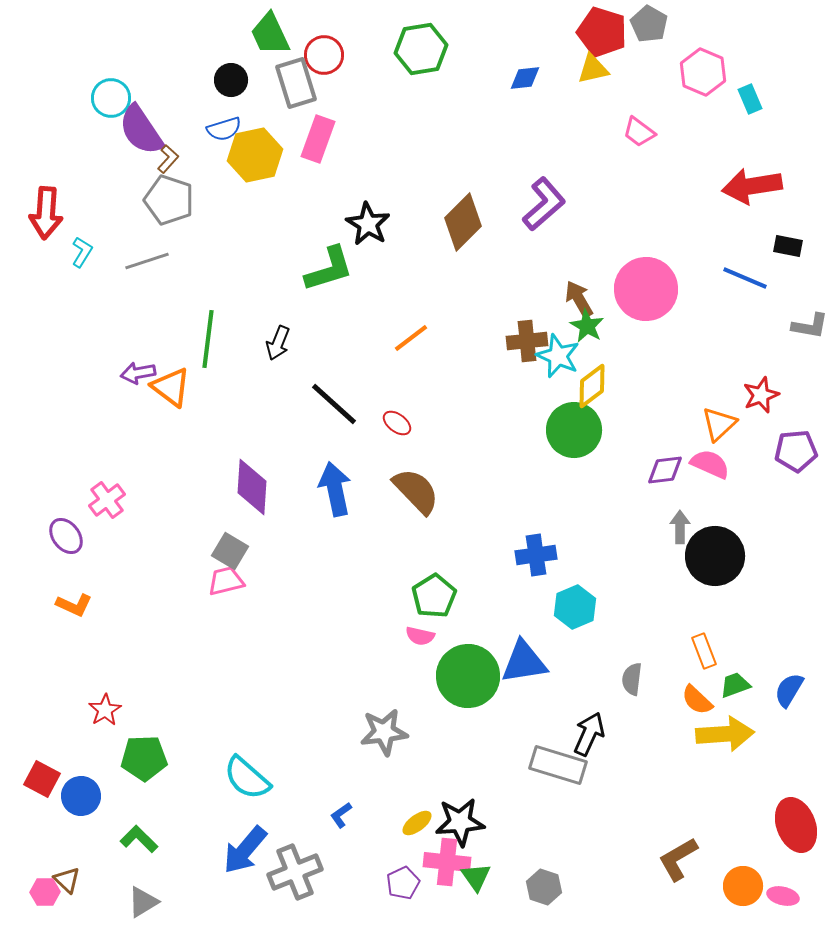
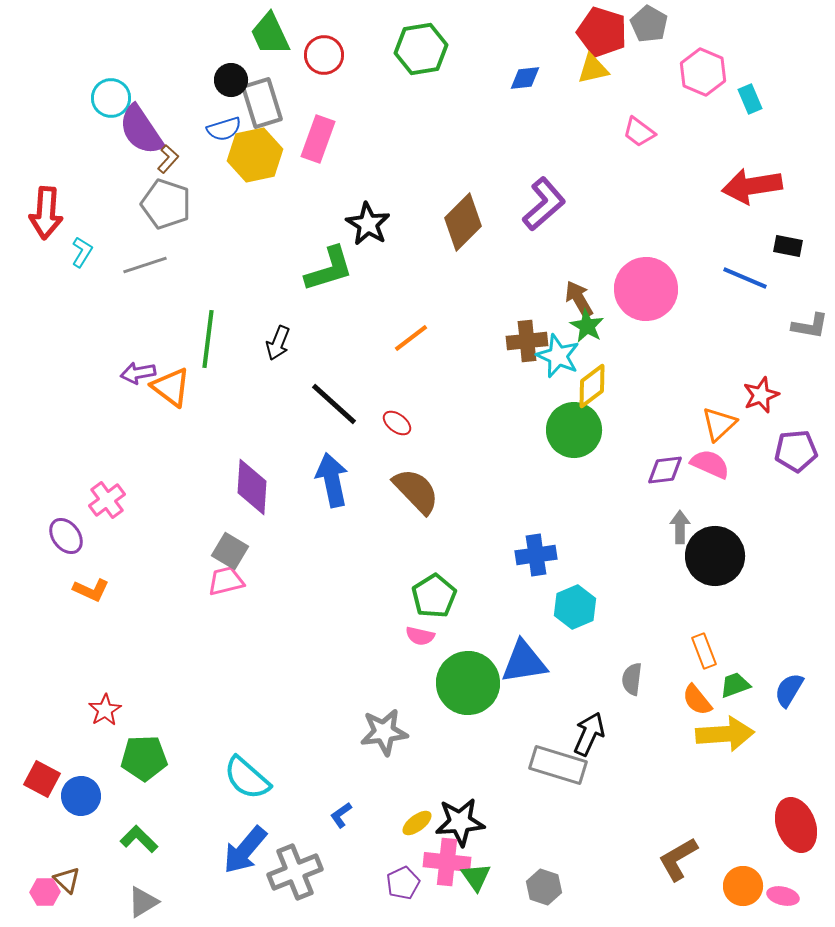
gray rectangle at (296, 83): moved 34 px left, 20 px down
gray pentagon at (169, 200): moved 3 px left, 4 px down
gray line at (147, 261): moved 2 px left, 4 px down
blue arrow at (335, 489): moved 3 px left, 9 px up
orange L-shape at (74, 605): moved 17 px right, 15 px up
green circle at (468, 676): moved 7 px down
orange semicircle at (697, 700): rotated 8 degrees clockwise
